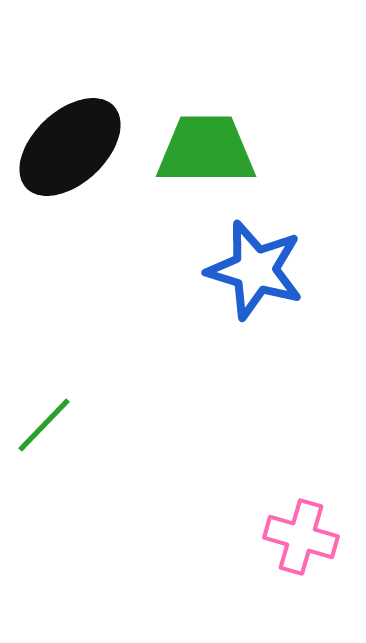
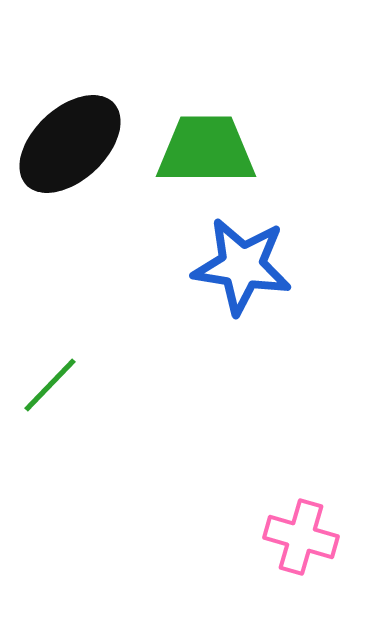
black ellipse: moved 3 px up
blue star: moved 13 px left, 4 px up; rotated 8 degrees counterclockwise
green line: moved 6 px right, 40 px up
